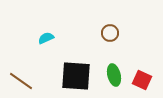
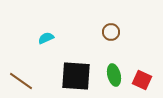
brown circle: moved 1 px right, 1 px up
